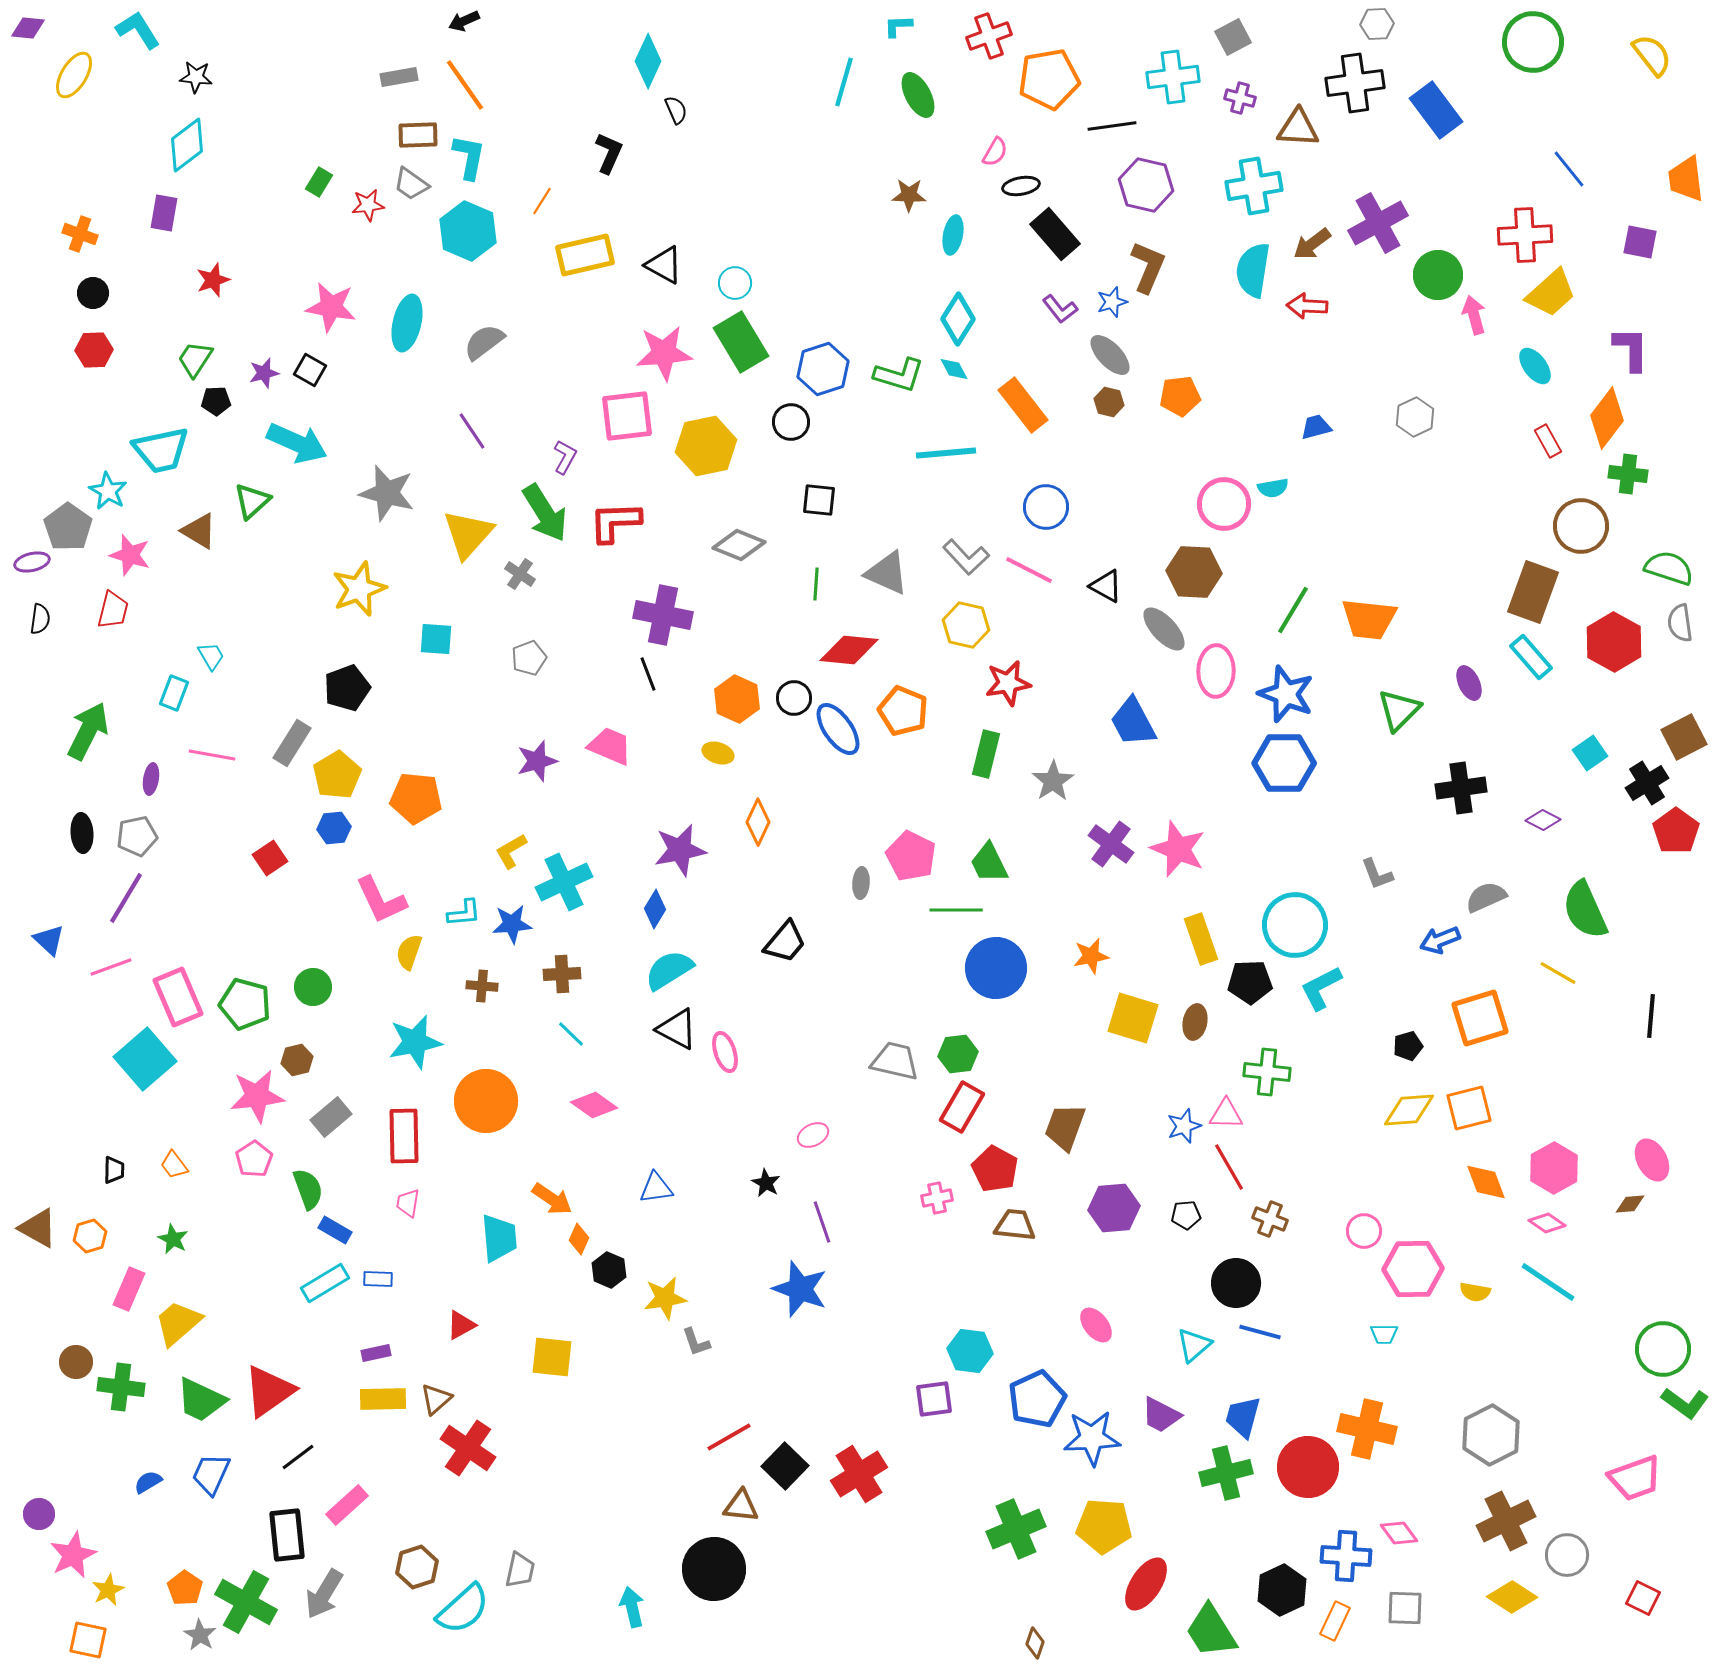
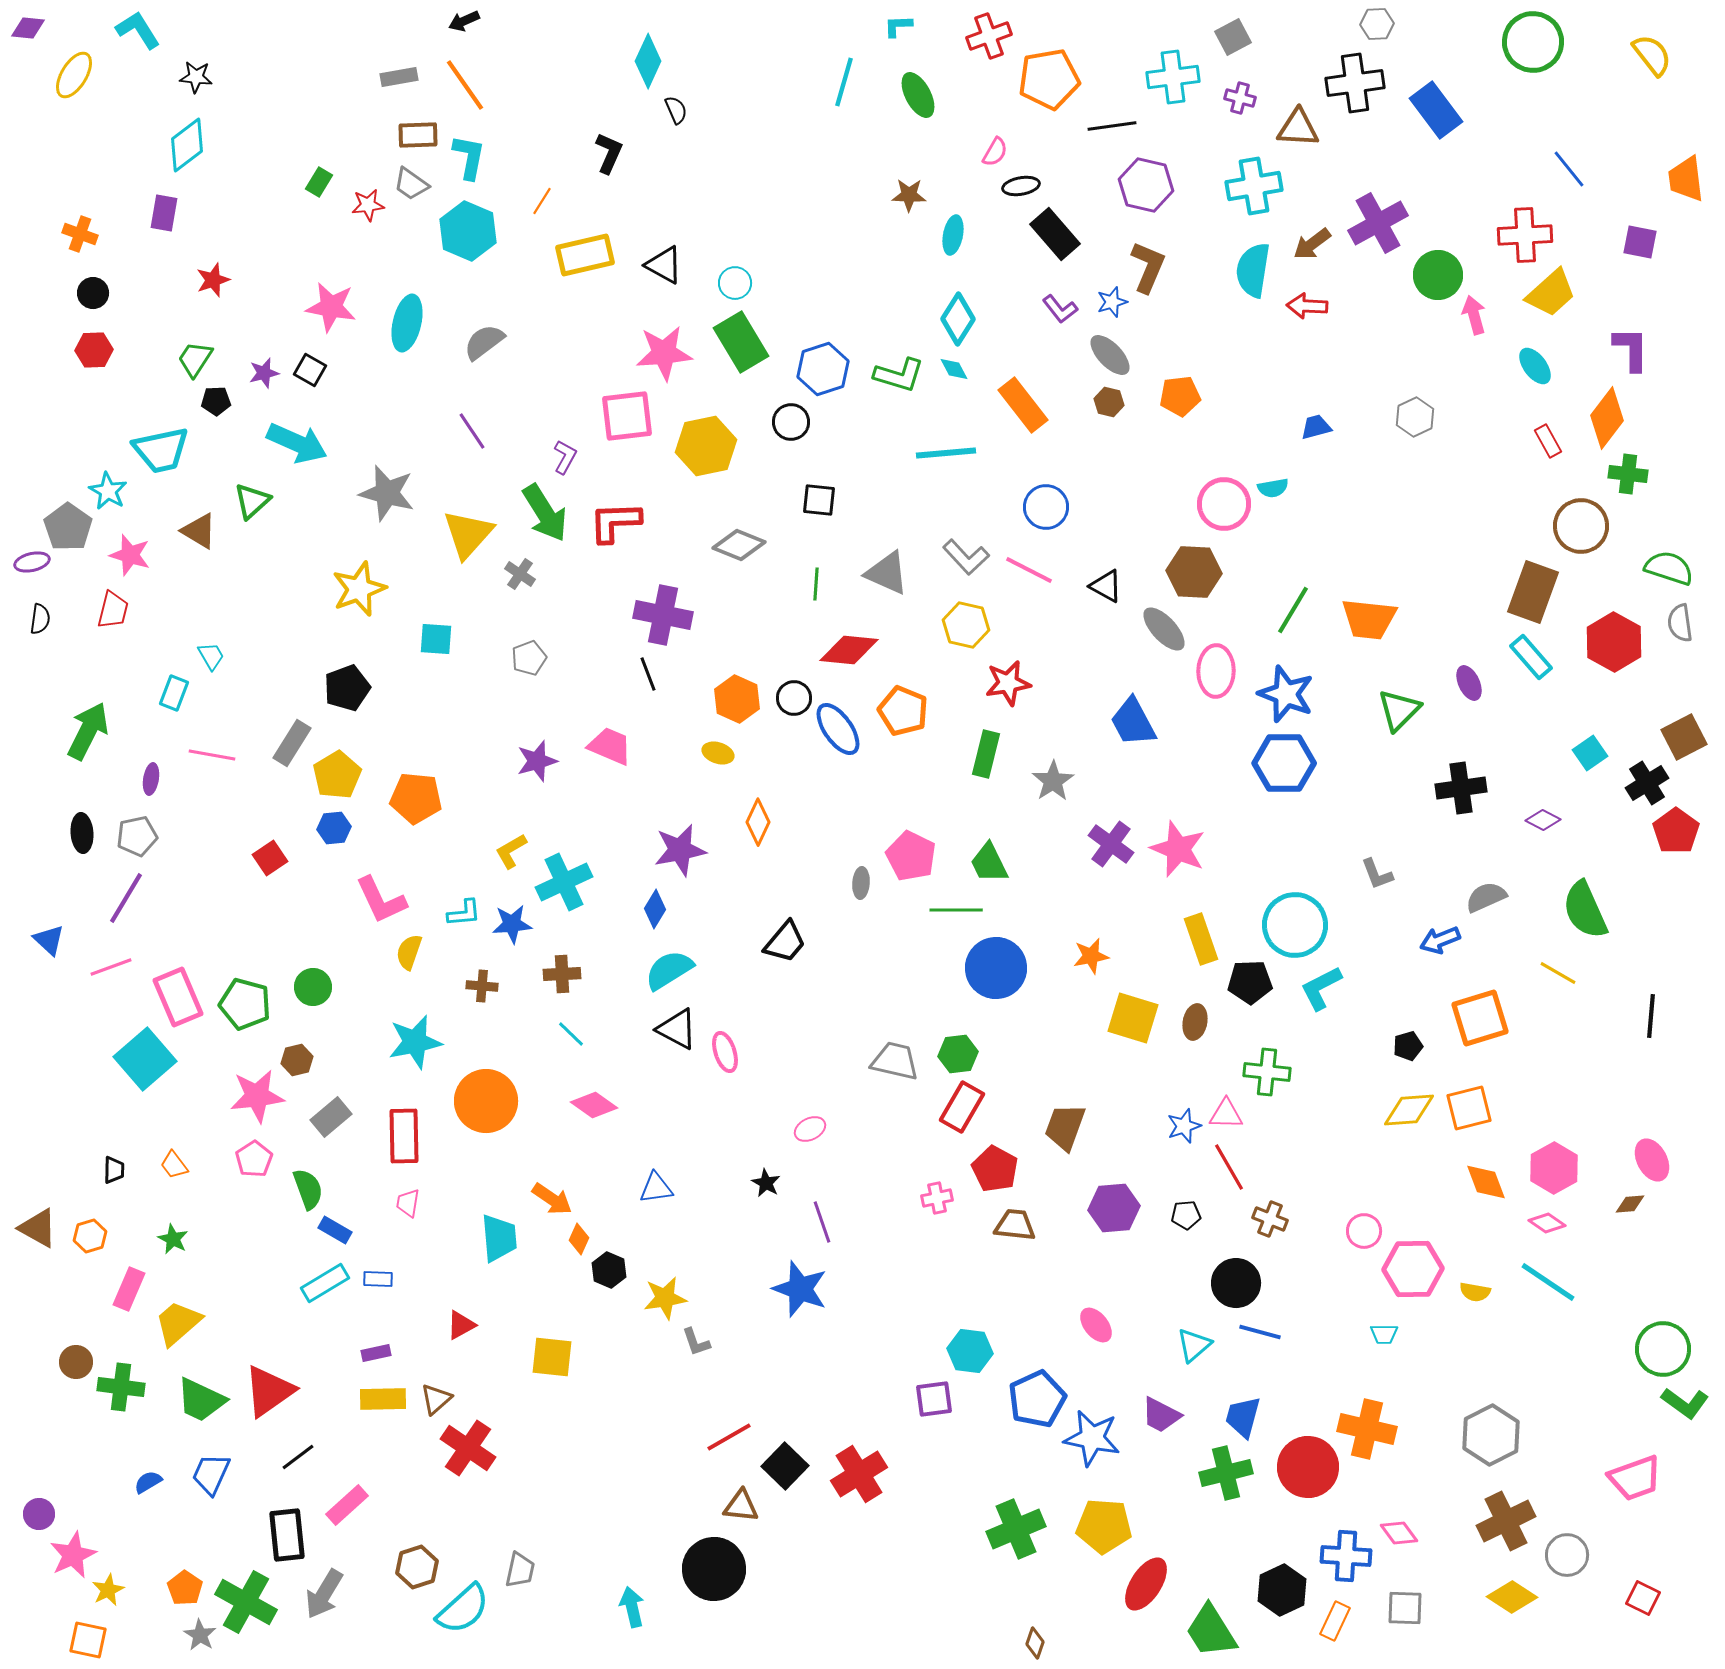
pink ellipse at (813, 1135): moved 3 px left, 6 px up
blue star at (1092, 1438): rotated 14 degrees clockwise
